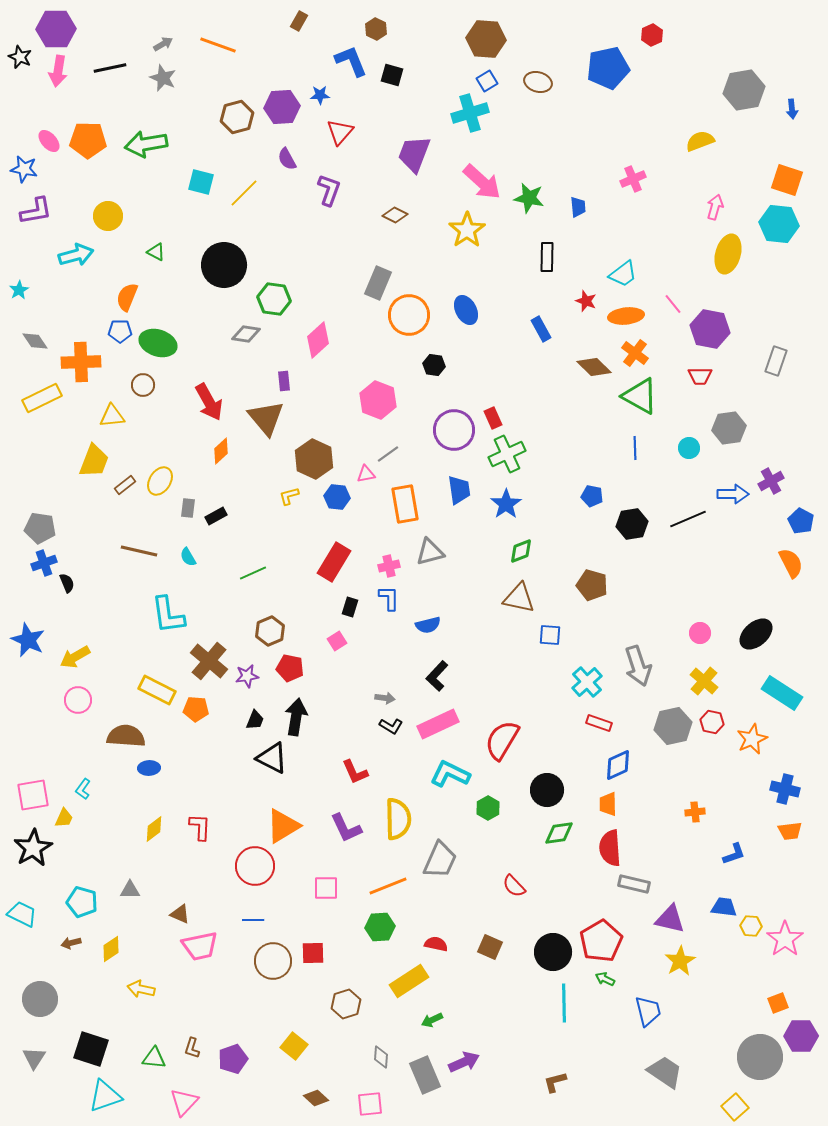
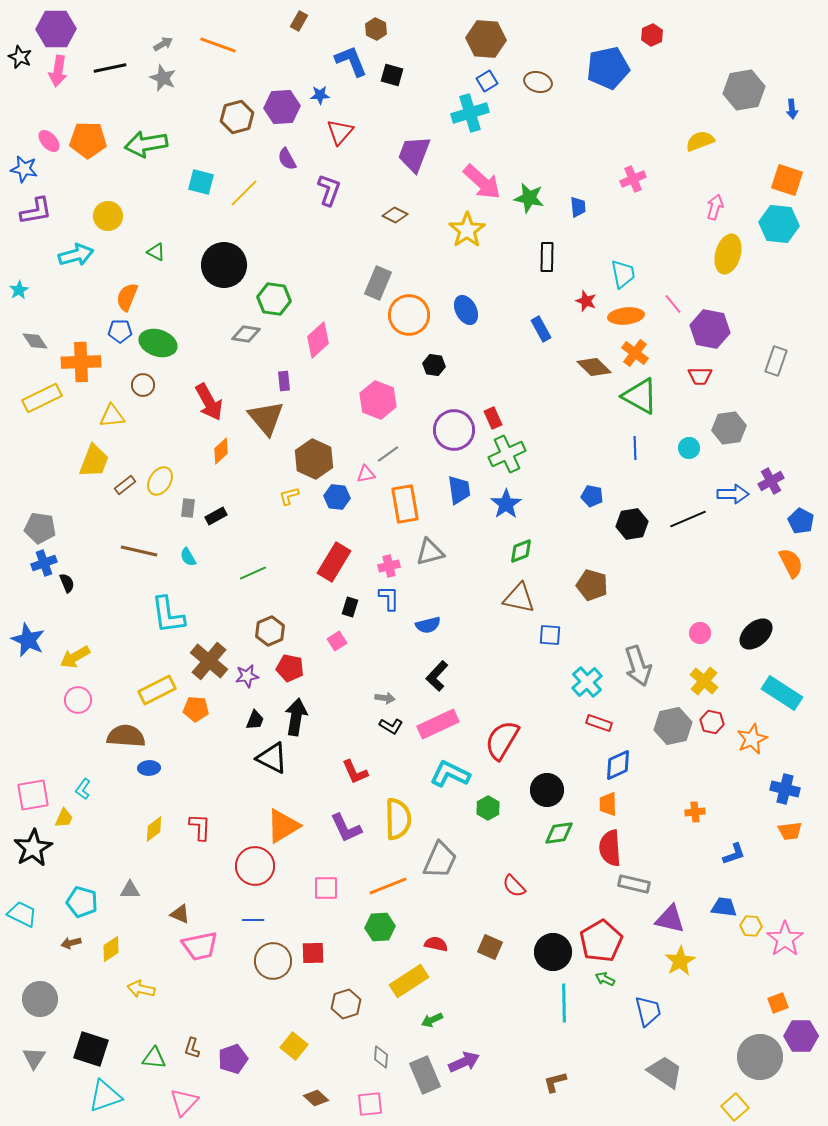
cyan trapezoid at (623, 274): rotated 64 degrees counterclockwise
yellow rectangle at (157, 690): rotated 54 degrees counterclockwise
